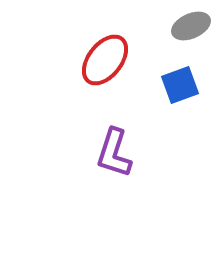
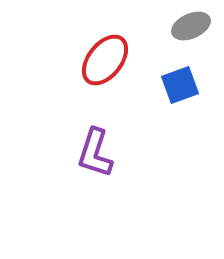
purple L-shape: moved 19 px left
